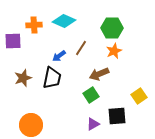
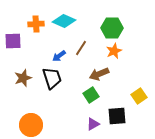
orange cross: moved 2 px right, 1 px up
black trapezoid: rotated 30 degrees counterclockwise
